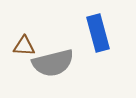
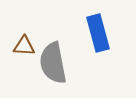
gray semicircle: rotated 93 degrees clockwise
